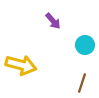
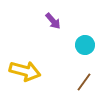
yellow arrow: moved 4 px right, 6 px down
brown line: moved 2 px right, 1 px up; rotated 18 degrees clockwise
